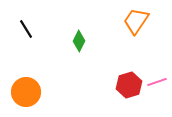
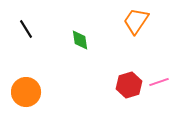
green diamond: moved 1 px right, 1 px up; rotated 35 degrees counterclockwise
pink line: moved 2 px right
